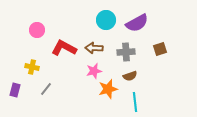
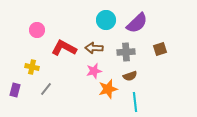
purple semicircle: rotated 15 degrees counterclockwise
